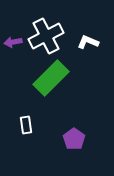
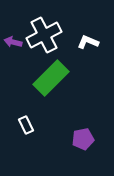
white cross: moved 2 px left, 1 px up
purple arrow: rotated 24 degrees clockwise
white rectangle: rotated 18 degrees counterclockwise
purple pentagon: moved 9 px right; rotated 25 degrees clockwise
